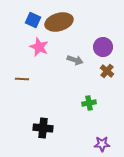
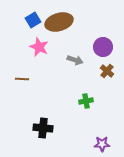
blue square: rotated 35 degrees clockwise
green cross: moved 3 px left, 2 px up
